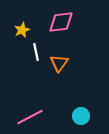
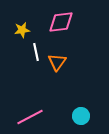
yellow star: rotated 14 degrees clockwise
orange triangle: moved 2 px left, 1 px up
